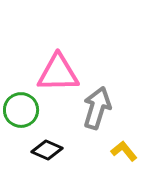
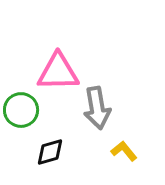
pink triangle: moved 1 px up
gray arrow: rotated 153 degrees clockwise
black diamond: moved 3 px right, 2 px down; rotated 40 degrees counterclockwise
